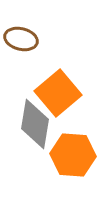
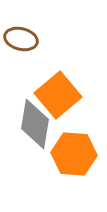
orange square: moved 2 px down
orange hexagon: moved 1 px right, 1 px up
